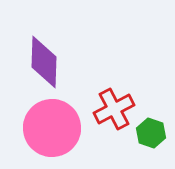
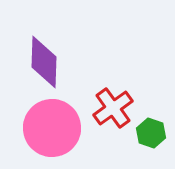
red cross: moved 1 px left, 1 px up; rotated 9 degrees counterclockwise
